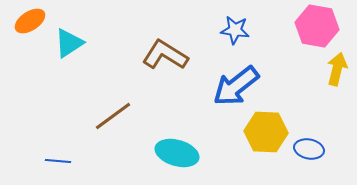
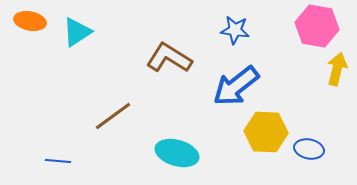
orange ellipse: rotated 44 degrees clockwise
cyan triangle: moved 8 px right, 11 px up
brown L-shape: moved 4 px right, 3 px down
